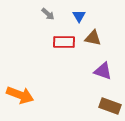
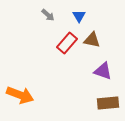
gray arrow: moved 1 px down
brown triangle: moved 1 px left, 2 px down
red rectangle: moved 3 px right, 1 px down; rotated 50 degrees counterclockwise
brown rectangle: moved 2 px left, 3 px up; rotated 25 degrees counterclockwise
